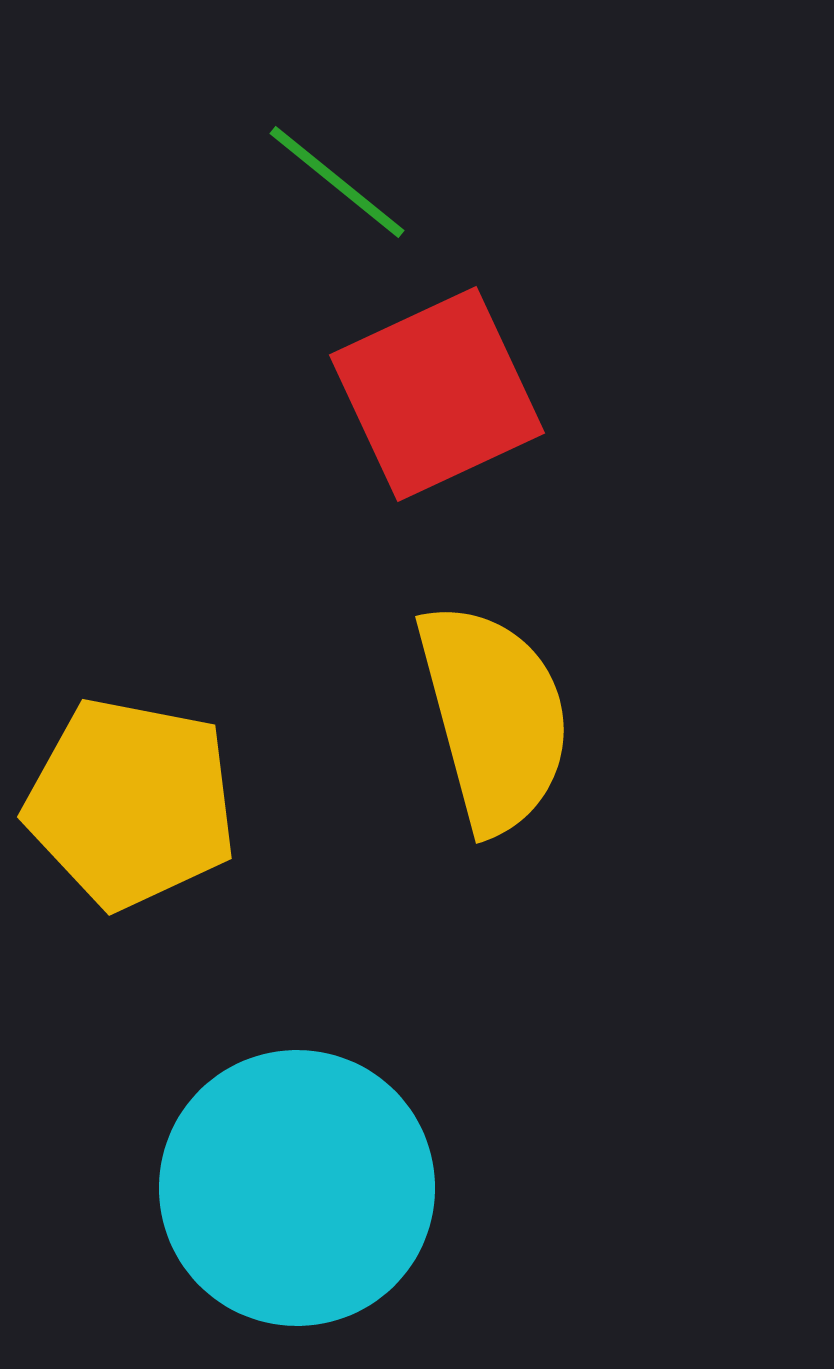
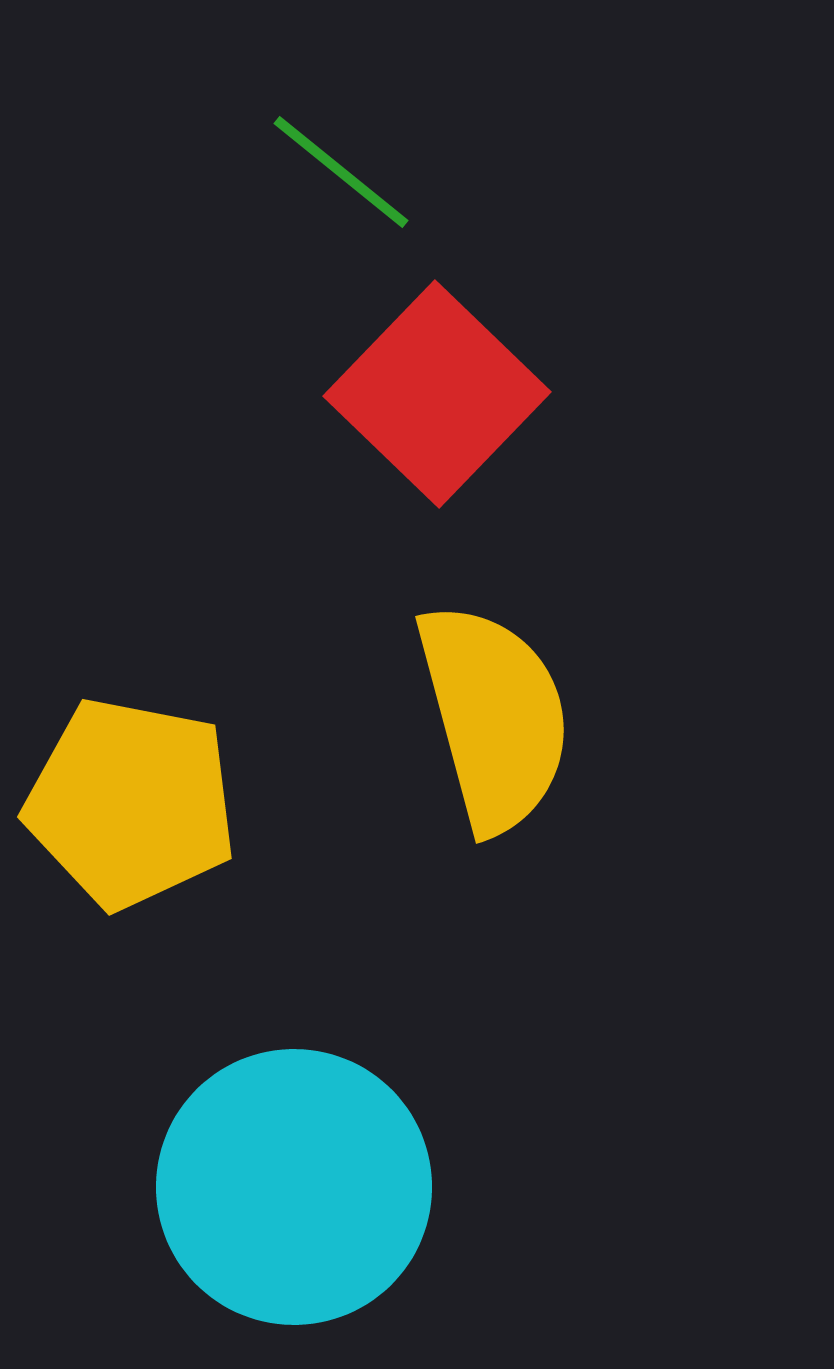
green line: moved 4 px right, 10 px up
red square: rotated 21 degrees counterclockwise
cyan circle: moved 3 px left, 1 px up
